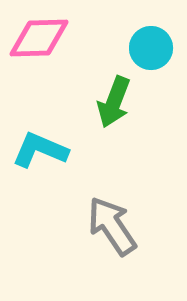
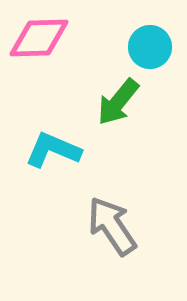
cyan circle: moved 1 px left, 1 px up
green arrow: moved 4 px right; rotated 18 degrees clockwise
cyan L-shape: moved 13 px right
